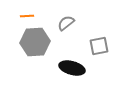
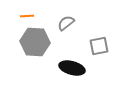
gray hexagon: rotated 8 degrees clockwise
